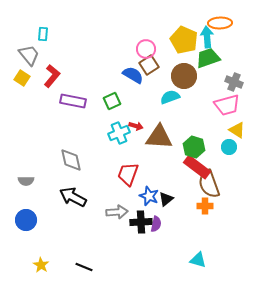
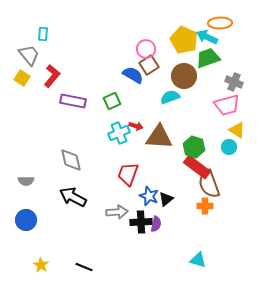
cyan arrow: rotated 60 degrees counterclockwise
